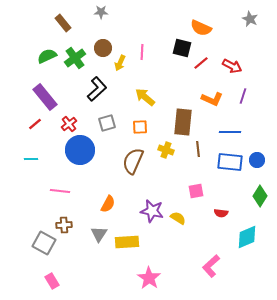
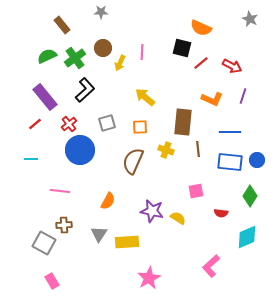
brown rectangle at (63, 23): moved 1 px left, 2 px down
black L-shape at (97, 89): moved 12 px left, 1 px down
green diamond at (260, 196): moved 10 px left
orange semicircle at (108, 204): moved 3 px up
pink star at (149, 278): rotated 10 degrees clockwise
